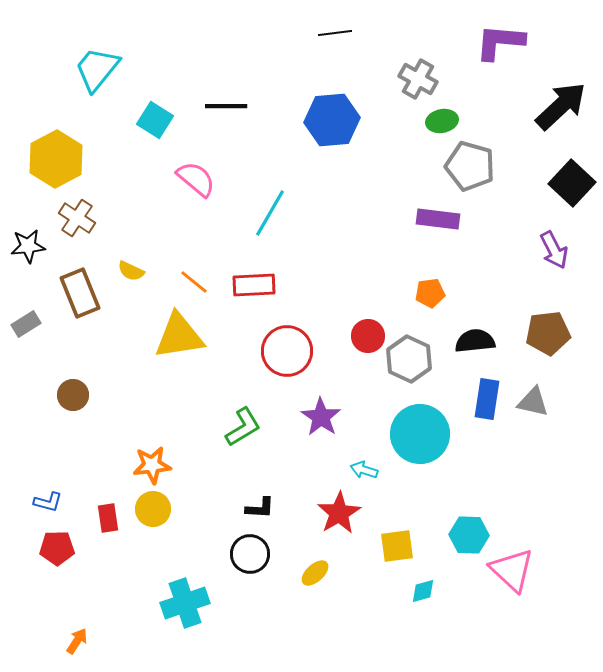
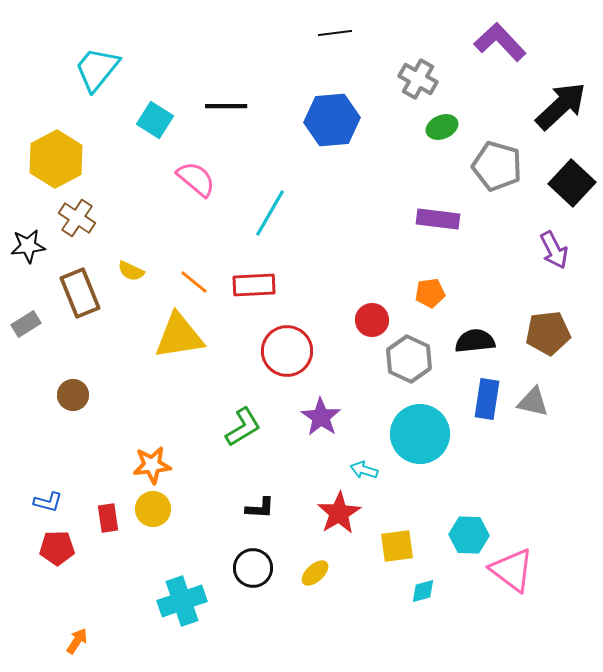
purple L-shape at (500, 42): rotated 42 degrees clockwise
green ellipse at (442, 121): moved 6 px down; rotated 12 degrees counterclockwise
gray pentagon at (470, 166): moved 27 px right
red circle at (368, 336): moved 4 px right, 16 px up
black circle at (250, 554): moved 3 px right, 14 px down
pink triangle at (512, 570): rotated 6 degrees counterclockwise
cyan cross at (185, 603): moved 3 px left, 2 px up
